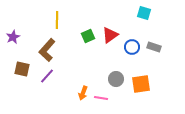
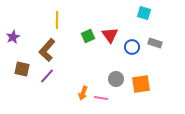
red triangle: rotated 30 degrees counterclockwise
gray rectangle: moved 1 px right, 4 px up
